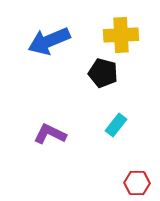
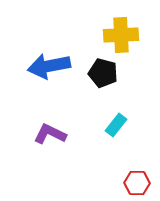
blue arrow: moved 25 px down; rotated 12 degrees clockwise
